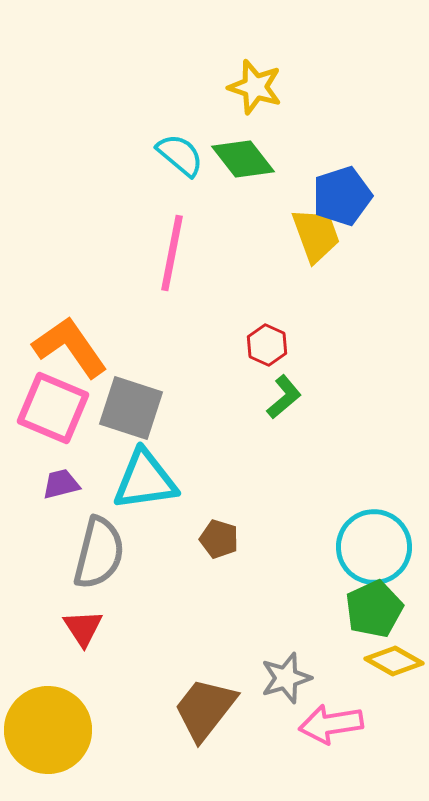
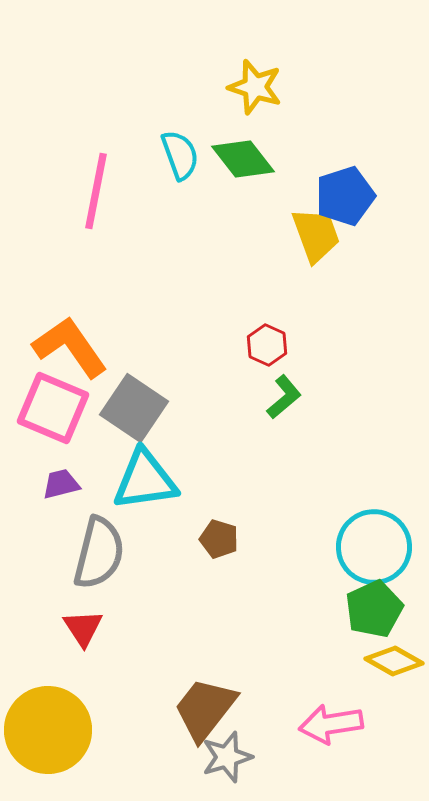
cyan semicircle: rotated 30 degrees clockwise
blue pentagon: moved 3 px right
pink line: moved 76 px left, 62 px up
gray square: moved 3 px right; rotated 16 degrees clockwise
gray star: moved 59 px left, 79 px down
